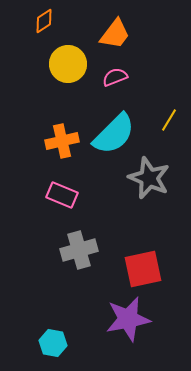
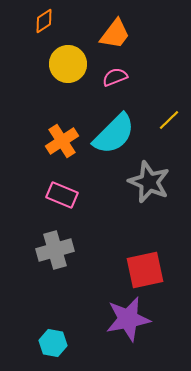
yellow line: rotated 15 degrees clockwise
orange cross: rotated 20 degrees counterclockwise
gray star: moved 4 px down
gray cross: moved 24 px left
red square: moved 2 px right, 1 px down
